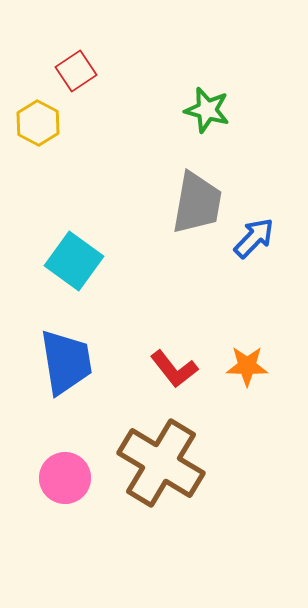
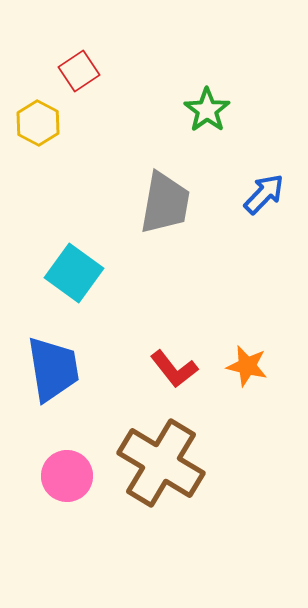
red square: moved 3 px right
green star: rotated 21 degrees clockwise
gray trapezoid: moved 32 px left
blue arrow: moved 10 px right, 44 px up
cyan square: moved 12 px down
blue trapezoid: moved 13 px left, 7 px down
orange star: rotated 12 degrees clockwise
pink circle: moved 2 px right, 2 px up
